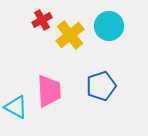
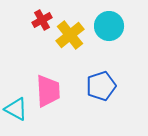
pink trapezoid: moved 1 px left
cyan triangle: moved 2 px down
